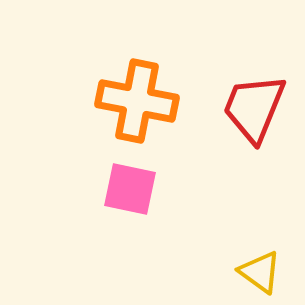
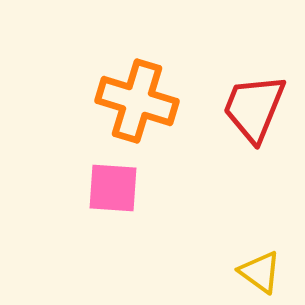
orange cross: rotated 6 degrees clockwise
pink square: moved 17 px left, 1 px up; rotated 8 degrees counterclockwise
